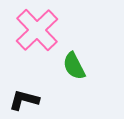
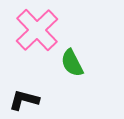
green semicircle: moved 2 px left, 3 px up
